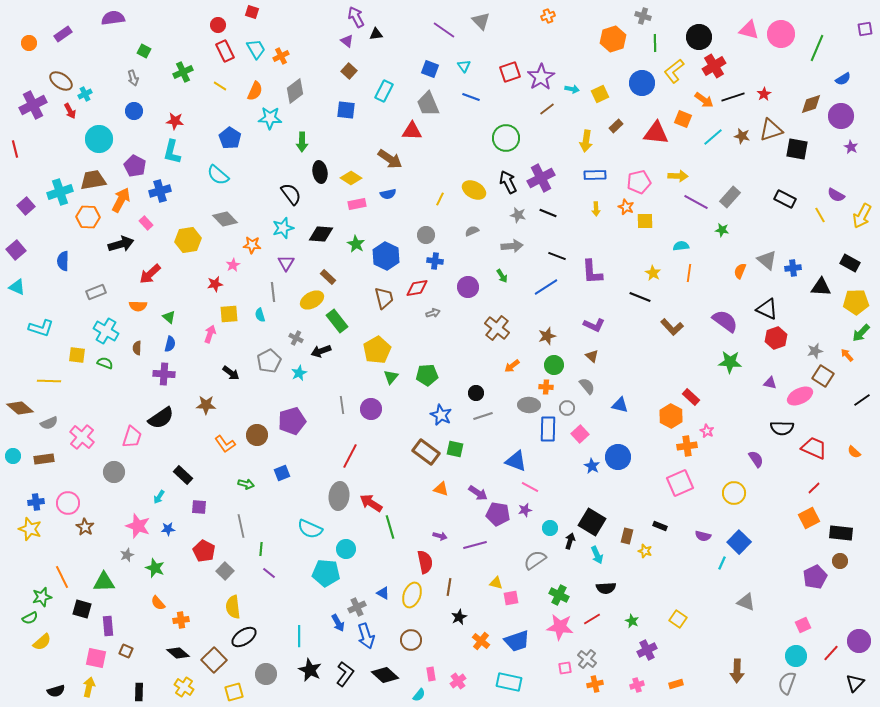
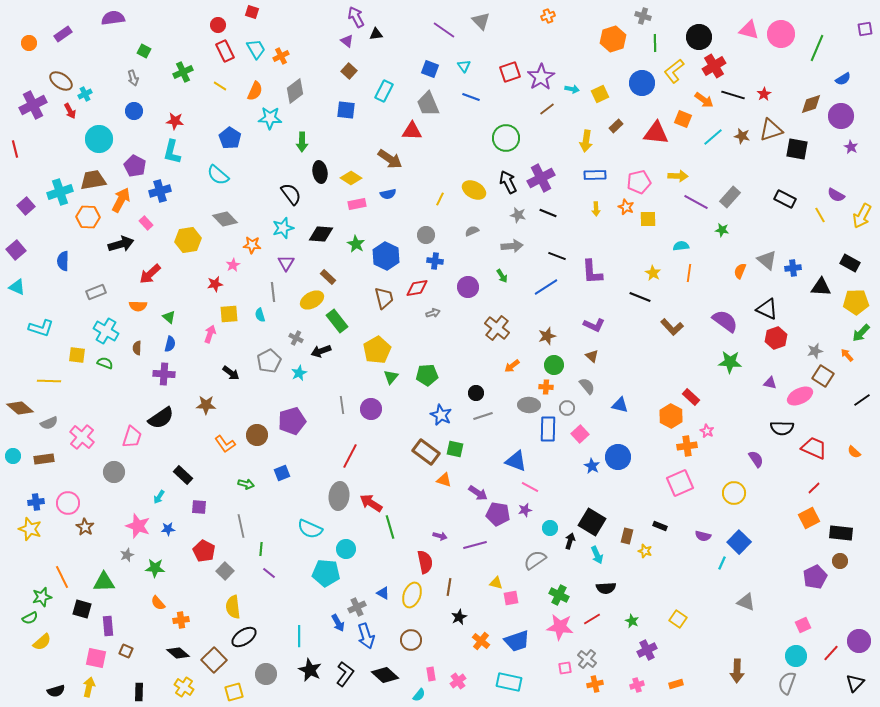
black line at (733, 97): moved 2 px up; rotated 35 degrees clockwise
yellow square at (645, 221): moved 3 px right, 2 px up
orange triangle at (441, 489): moved 3 px right, 9 px up
green star at (155, 568): rotated 18 degrees counterclockwise
